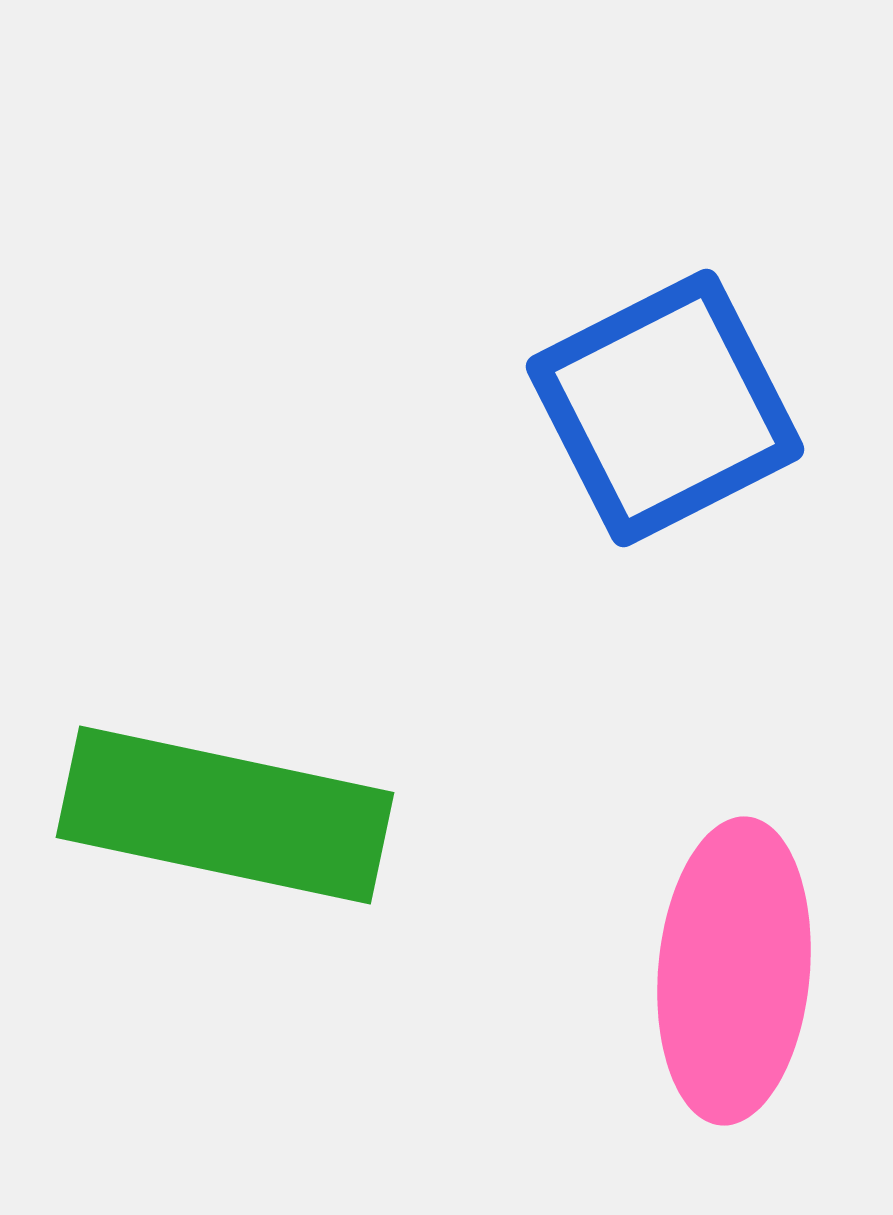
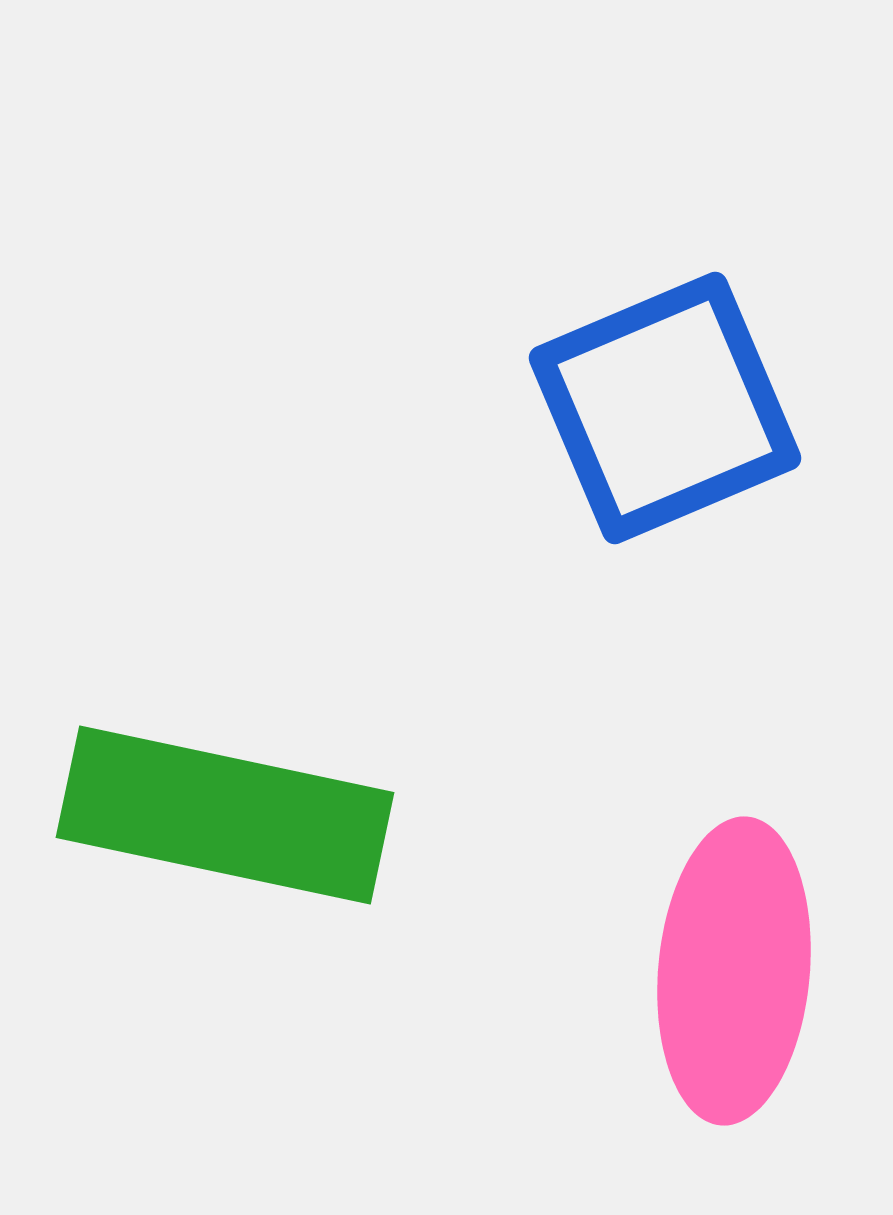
blue square: rotated 4 degrees clockwise
